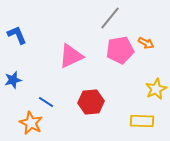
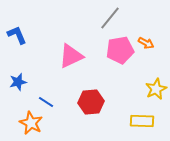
blue star: moved 5 px right, 2 px down
